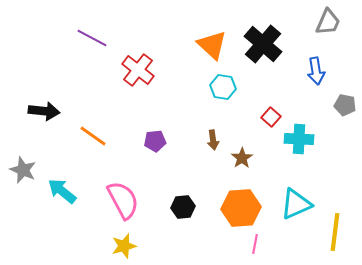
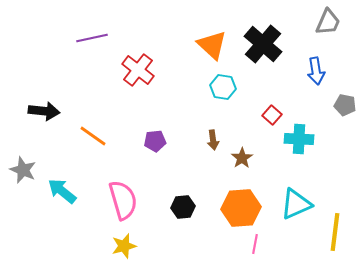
purple line: rotated 40 degrees counterclockwise
red square: moved 1 px right, 2 px up
pink semicircle: rotated 12 degrees clockwise
